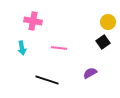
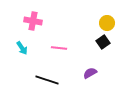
yellow circle: moved 1 px left, 1 px down
cyan arrow: rotated 24 degrees counterclockwise
